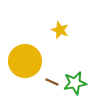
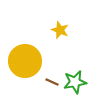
green star: moved 1 px up
